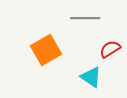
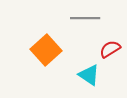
orange square: rotated 12 degrees counterclockwise
cyan triangle: moved 2 px left, 2 px up
